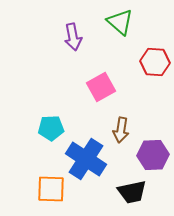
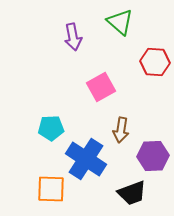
purple hexagon: moved 1 px down
black trapezoid: moved 1 px down; rotated 8 degrees counterclockwise
